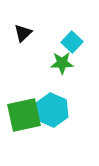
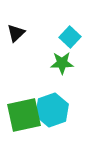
black triangle: moved 7 px left
cyan square: moved 2 px left, 5 px up
cyan hexagon: rotated 16 degrees clockwise
